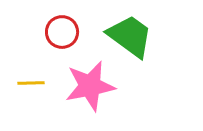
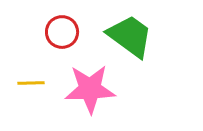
pink star: moved 3 px down; rotated 9 degrees clockwise
